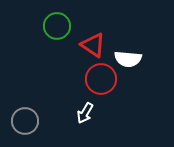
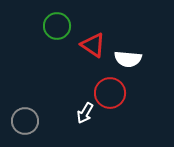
red circle: moved 9 px right, 14 px down
